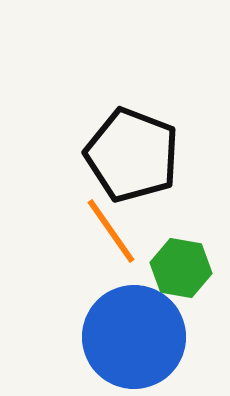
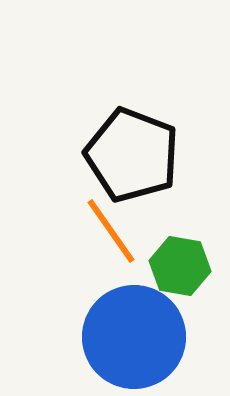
green hexagon: moved 1 px left, 2 px up
